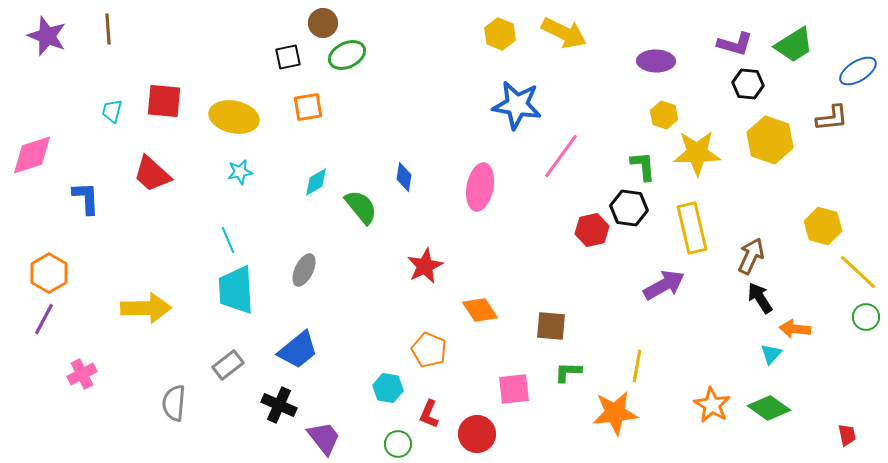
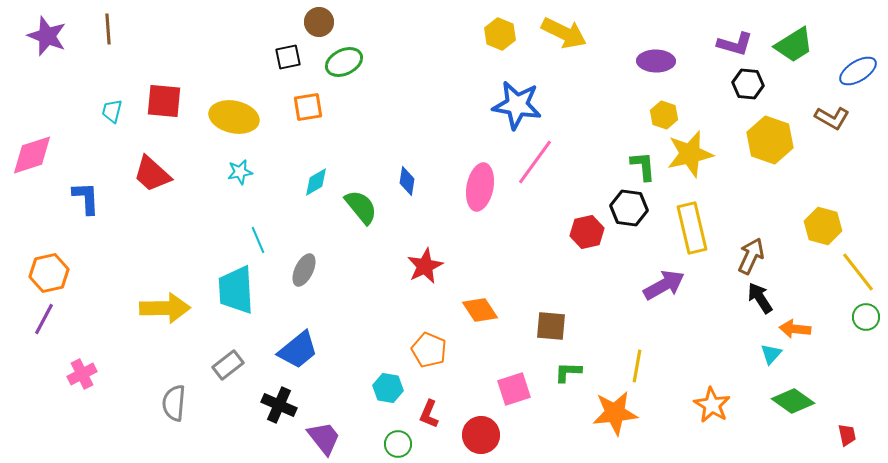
brown circle at (323, 23): moved 4 px left, 1 px up
green ellipse at (347, 55): moved 3 px left, 7 px down
brown L-shape at (832, 118): rotated 36 degrees clockwise
yellow star at (697, 153): moved 7 px left, 1 px down; rotated 12 degrees counterclockwise
pink line at (561, 156): moved 26 px left, 6 px down
blue diamond at (404, 177): moved 3 px right, 4 px down
red hexagon at (592, 230): moved 5 px left, 2 px down
cyan line at (228, 240): moved 30 px right
yellow line at (858, 272): rotated 9 degrees clockwise
orange hexagon at (49, 273): rotated 18 degrees clockwise
yellow arrow at (146, 308): moved 19 px right
pink square at (514, 389): rotated 12 degrees counterclockwise
green diamond at (769, 408): moved 24 px right, 7 px up
red circle at (477, 434): moved 4 px right, 1 px down
